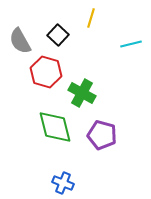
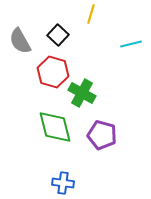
yellow line: moved 4 px up
red hexagon: moved 7 px right
blue cross: rotated 15 degrees counterclockwise
